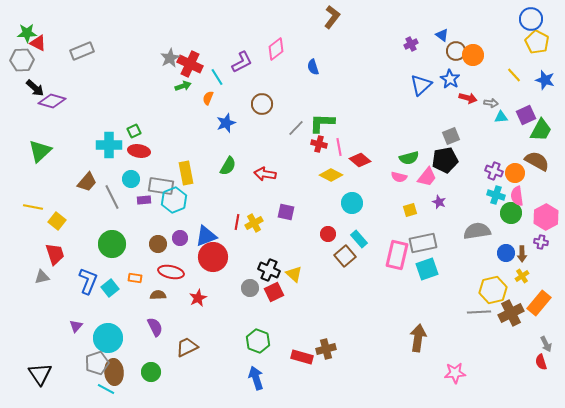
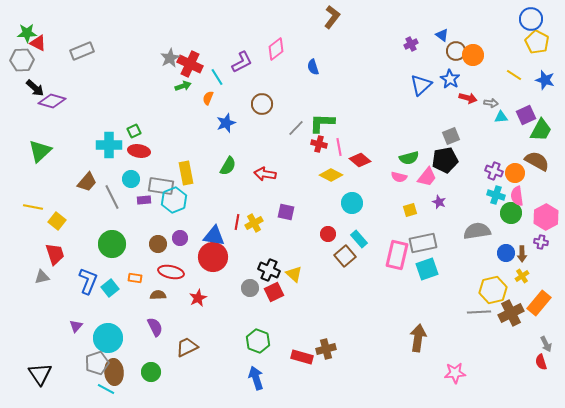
yellow line at (514, 75): rotated 14 degrees counterclockwise
blue triangle at (206, 236): moved 8 px right; rotated 30 degrees clockwise
